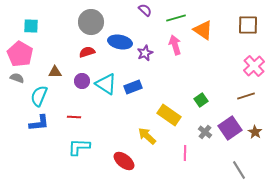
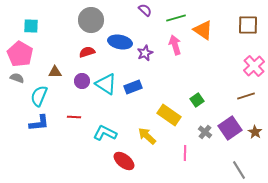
gray circle: moved 2 px up
green square: moved 4 px left
cyan L-shape: moved 26 px right, 14 px up; rotated 25 degrees clockwise
